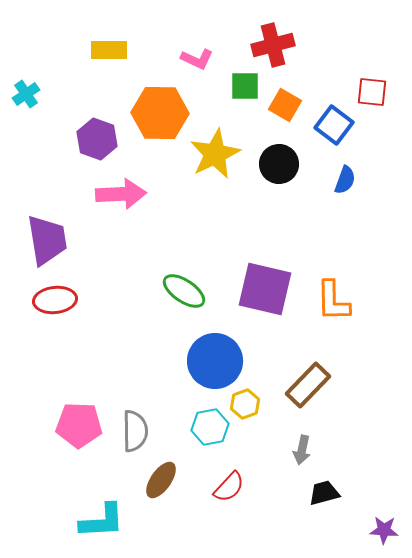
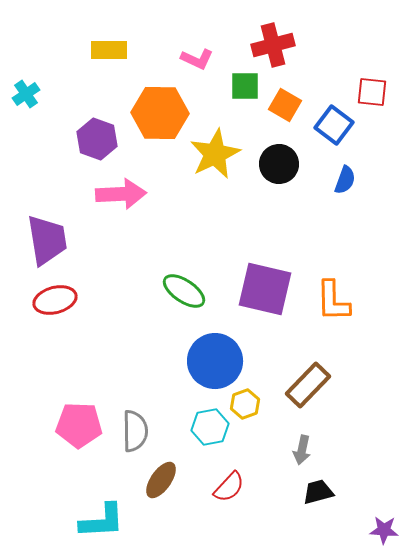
red ellipse: rotated 9 degrees counterclockwise
black trapezoid: moved 6 px left, 1 px up
